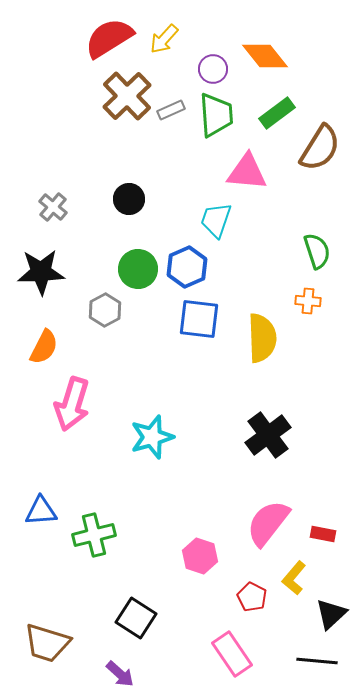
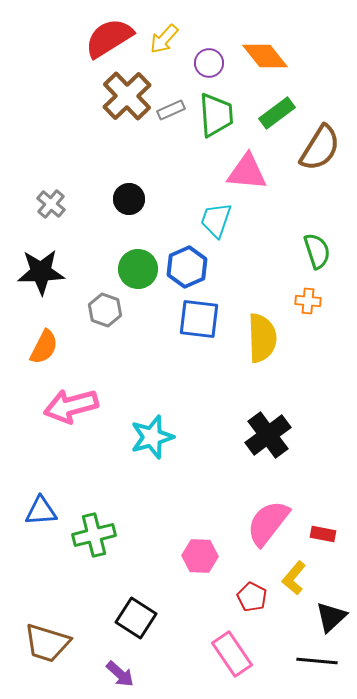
purple circle: moved 4 px left, 6 px up
gray cross: moved 2 px left, 3 px up
gray hexagon: rotated 12 degrees counterclockwise
pink arrow: moved 1 px left, 2 px down; rotated 58 degrees clockwise
pink hexagon: rotated 16 degrees counterclockwise
black triangle: moved 3 px down
